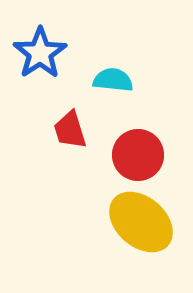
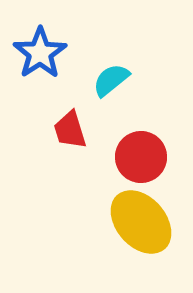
cyan semicircle: moved 2 px left; rotated 45 degrees counterclockwise
red circle: moved 3 px right, 2 px down
yellow ellipse: rotated 8 degrees clockwise
